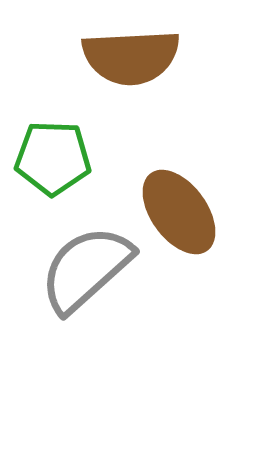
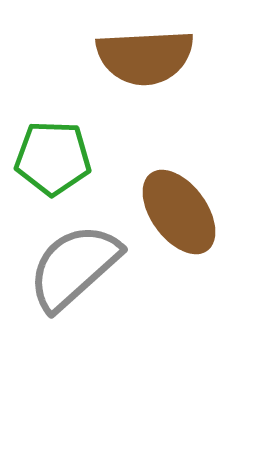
brown semicircle: moved 14 px right
gray semicircle: moved 12 px left, 2 px up
